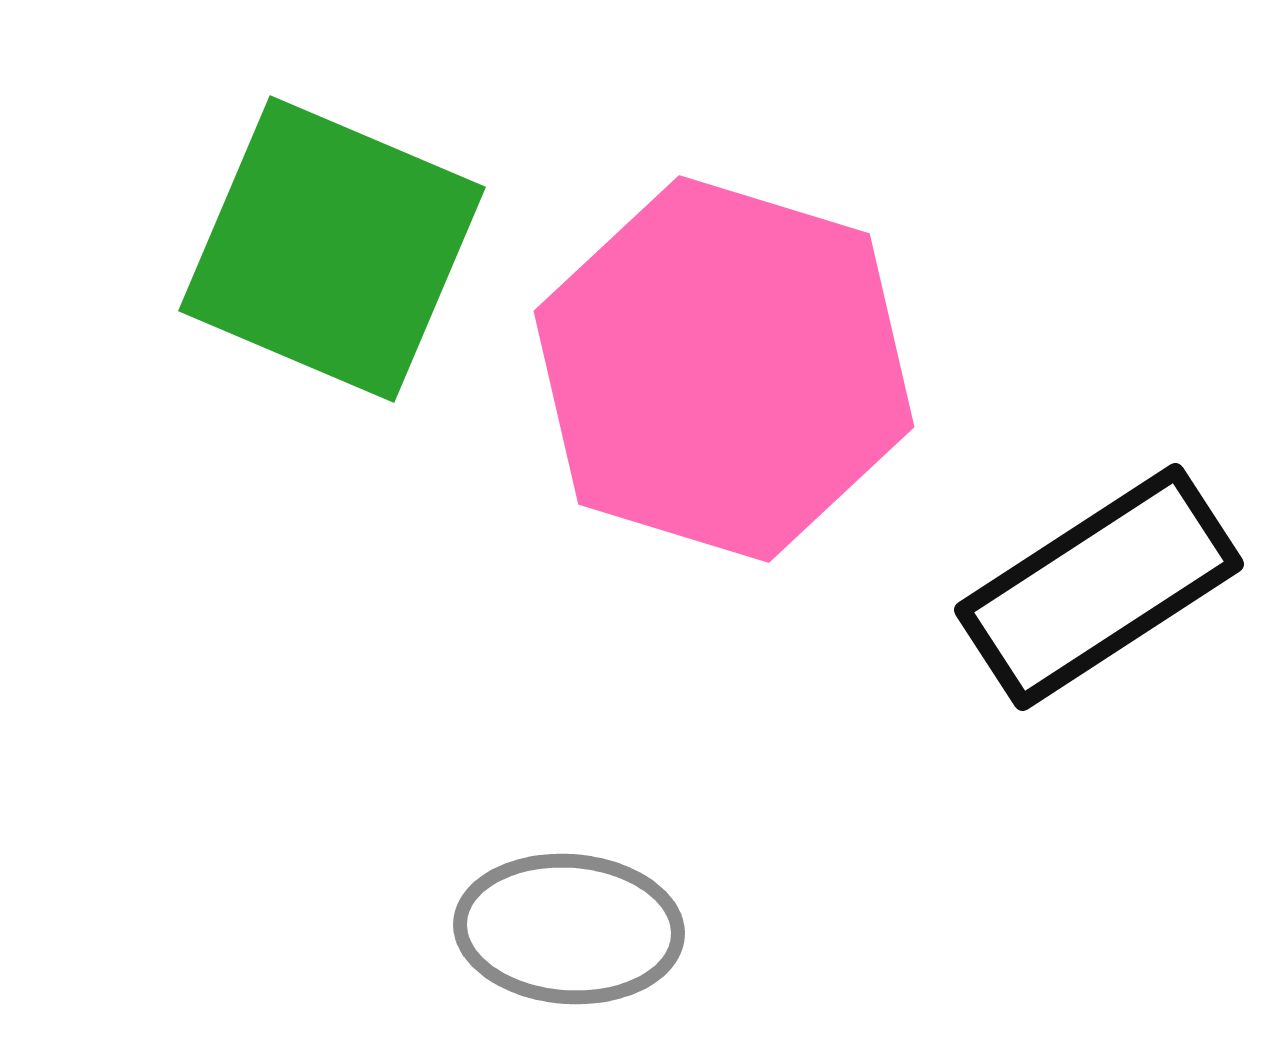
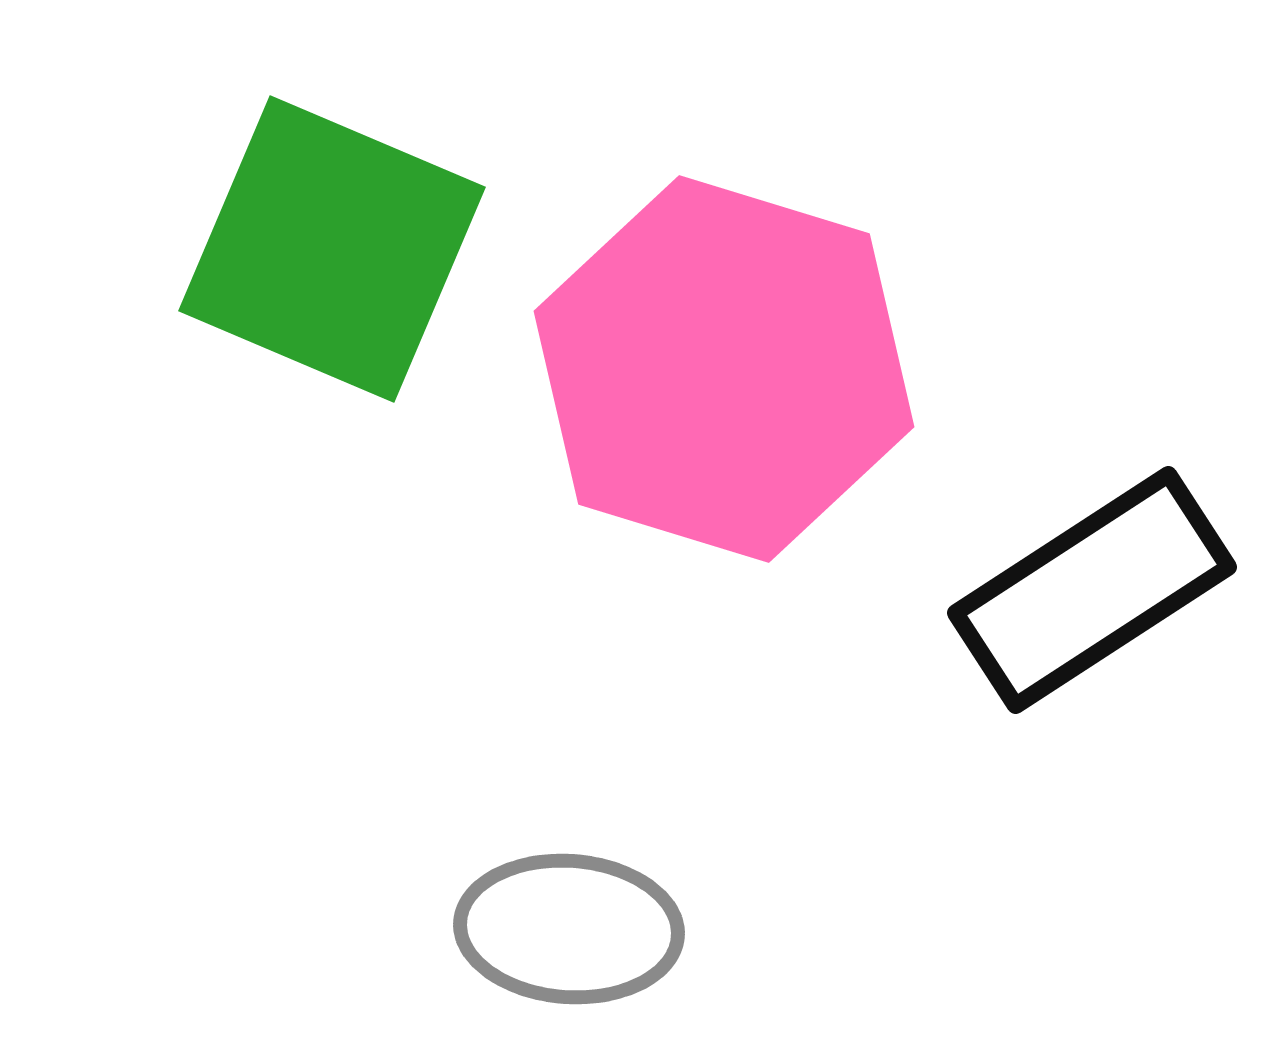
black rectangle: moved 7 px left, 3 px down
